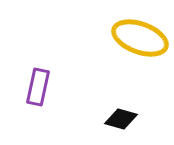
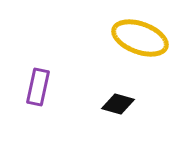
black diamond: moved 3 px left, 15 px up
